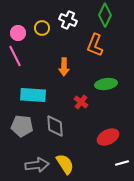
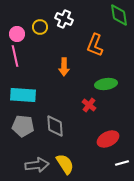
green diamond: moved 14 px right; rotated 35 degrees counterclockwise
white cross: moved 4 px left, 1 px up
yellow circle: moved 2 px left, 1 px up
pink circle: moved 1 px left, 1 px down
pink line: rotated 15 degrees clockwise
cyan rectangle: moved 10 px left
red cross: moved 8 px right, 3 px down
gray pentagon: moved 1 px right
red ellipse: moved 2 px down
